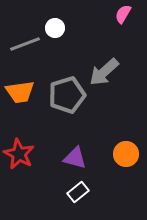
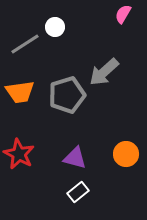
white circle: moved 1 px up
gray line: rotated 12 degrees counterclockwise
